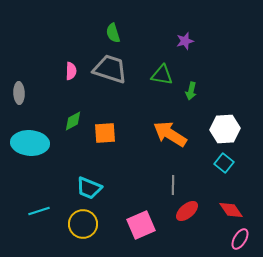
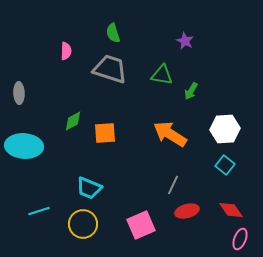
purple star: rotated 30 degrees counterclockwise
pink semicircle: moved 5 px left, 20 px up
green arrow: rotated 18 degrees clockwise
cyan ellipse: moved 6 px left, 3 px down
cyan square: moved 1 px right, 2 px down
gray line: rotated 24 degrees clockwise
red ellipse: rotated 25 degrees clockwise
pink ellipse: rotated 10 degrees counterclockwise
